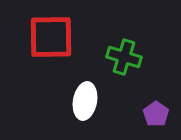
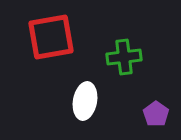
red square: rotated 9 degrees counterclockwise
green cross: rotated 24 degrees counterclockwise
